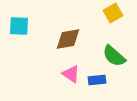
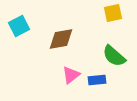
yellow square: rotated 18 degrees clockwise
cyan square: rotated 30 degrees counterclockwise
brown diamond: moved 7 px left
pink triangle: moved 1 px down; rotated 48 degrees clockwise
